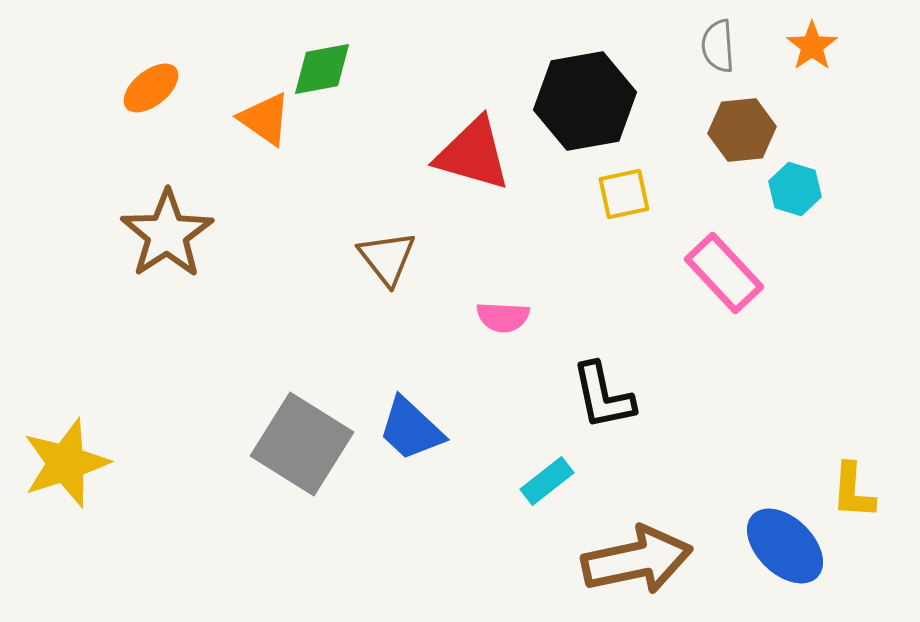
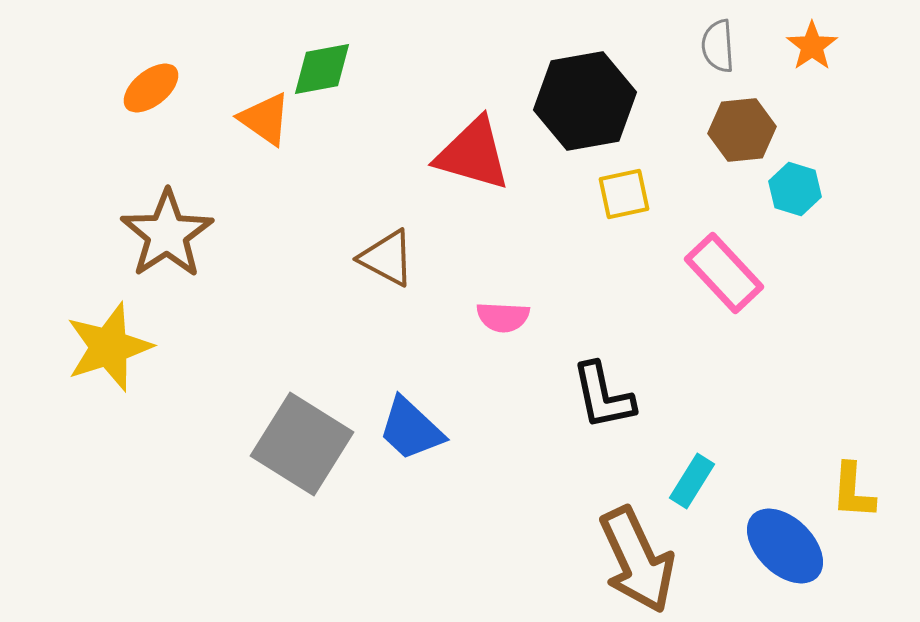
brown triangle: rotated 24 degrees counterclockwise
yellow star: moved 43 px right, 116 px up
cyan rectangle: moved 145 px right; rotated 20 degrees counterclockwise
brown arrow: rotated 77 degrees clockwise
